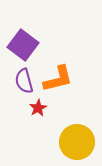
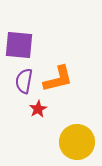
purple square: moved 4 px left; rotated 32 degrees counterclockwise
purple semicircle: rotated 25 degrees clockwise
red star: moved 1 px down
